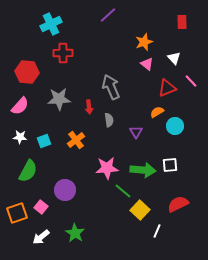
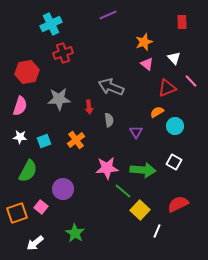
purple line: rotated 18 degrees clockwise
red cross: rotated 18 degrees counterclockwise
red hexagon: rotated 15 degrees counterclockwise
gray arrow: rotated 45 degrees counterclockwise
pink semicircle: rotated 24 degrees counterclockwise
white square: moved 4 px right, 3 px up; rotated 35 degrees clockwise
purple circle: moved 2 px left, 1 px up
white arrow: moved 6 px left, 6 px down
